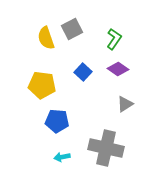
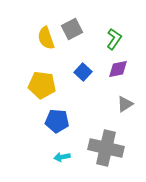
purple diamond: rotated 45 degrees counterclockwise
